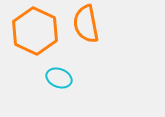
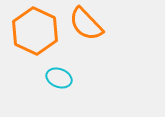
orange semicircle: rotated 33 degrees counterclockwise
